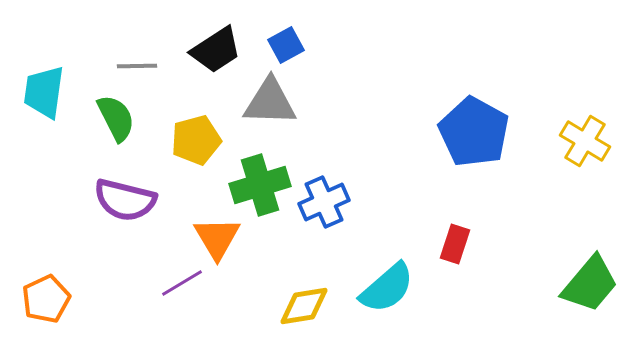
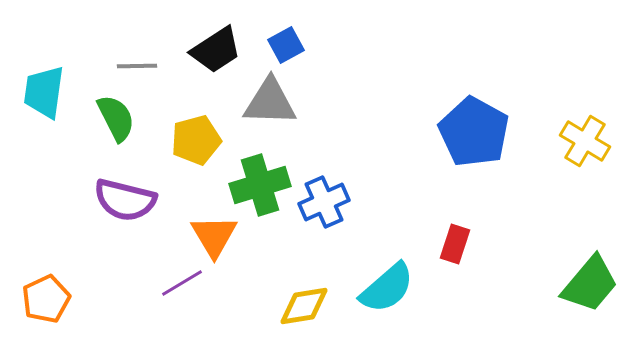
orange triangle: moved 3 px left, 2 px up
